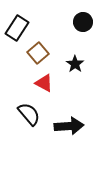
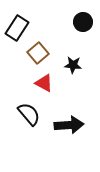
black star: moved 2 px left, 1 px down; rotated 30 degrees counterclockwise
black arrow: moved 1 px up
